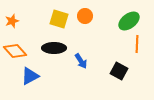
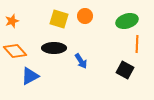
green ellipse: moved 2 px left; rotated 20 degrees clockwise
black square: moved 6 px right, 1 px up
